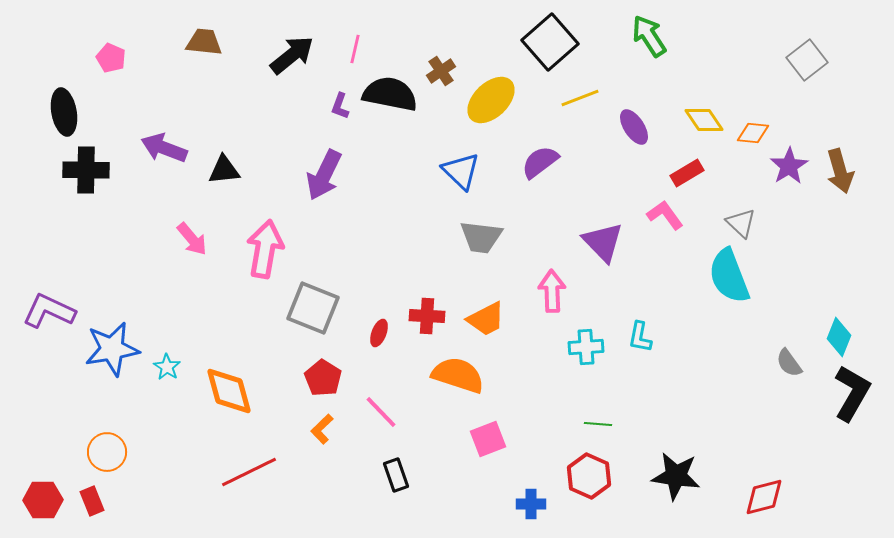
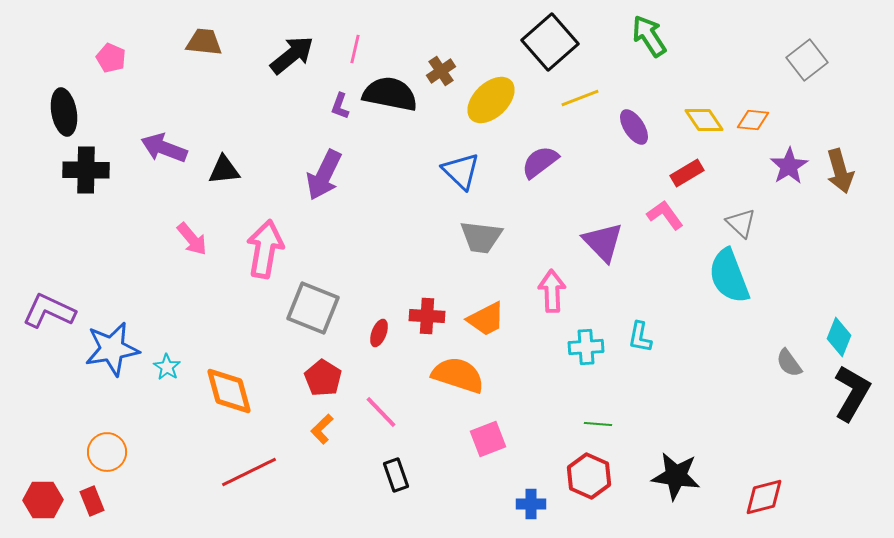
orange diamond at (753, 133): moved 13 px up
